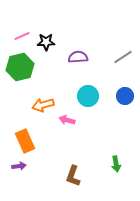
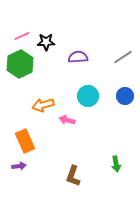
green hexagon: moved 3 px up; rotated 12 degrees counterclockwise
